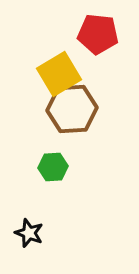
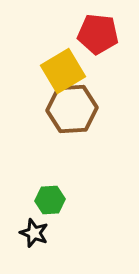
yellow square: moved 4 px right, 3 px up
green hexagon: moved 3 px left, 33 px down
black star: moved 5 px right
